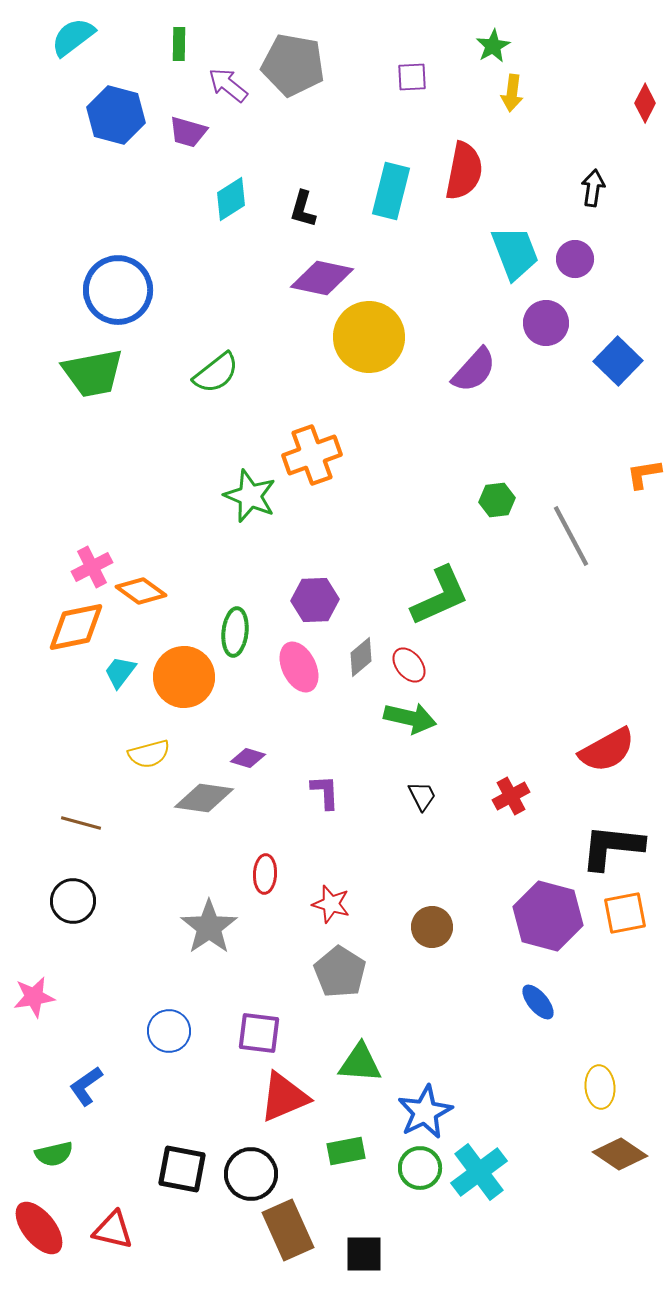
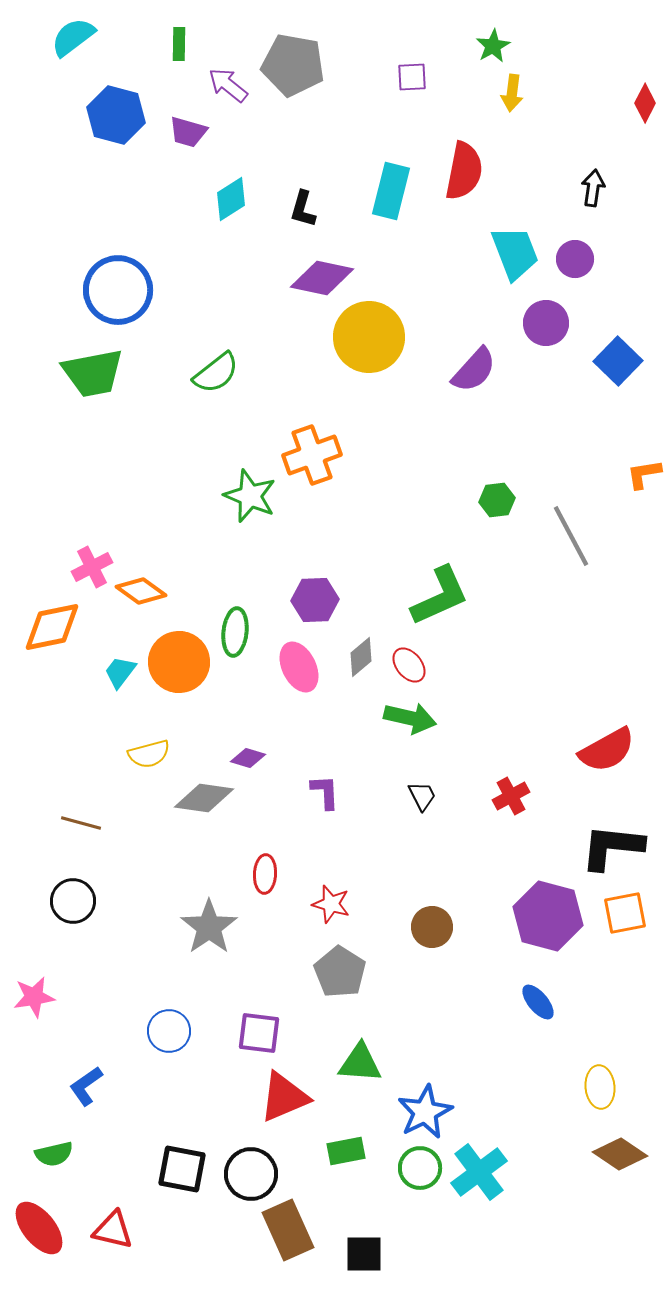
orange diamond at (76, 627): moved 24 px left
orange circle at (184, 677): moved 5 px left, 15 px up
